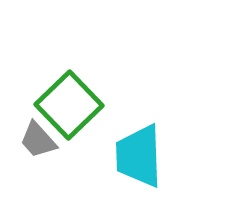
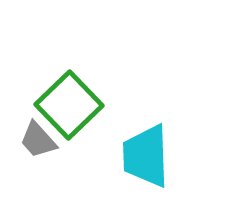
cyan trapezoid: moved 7 px right
